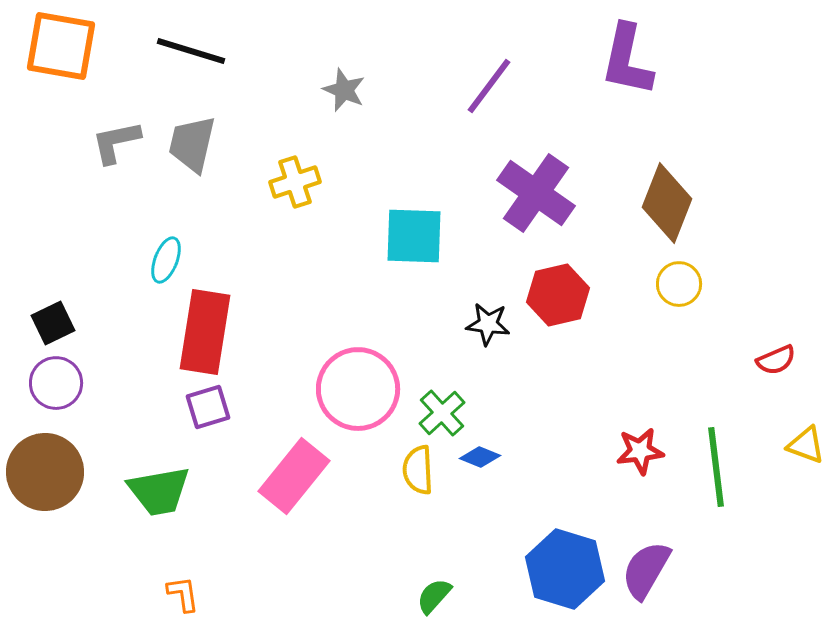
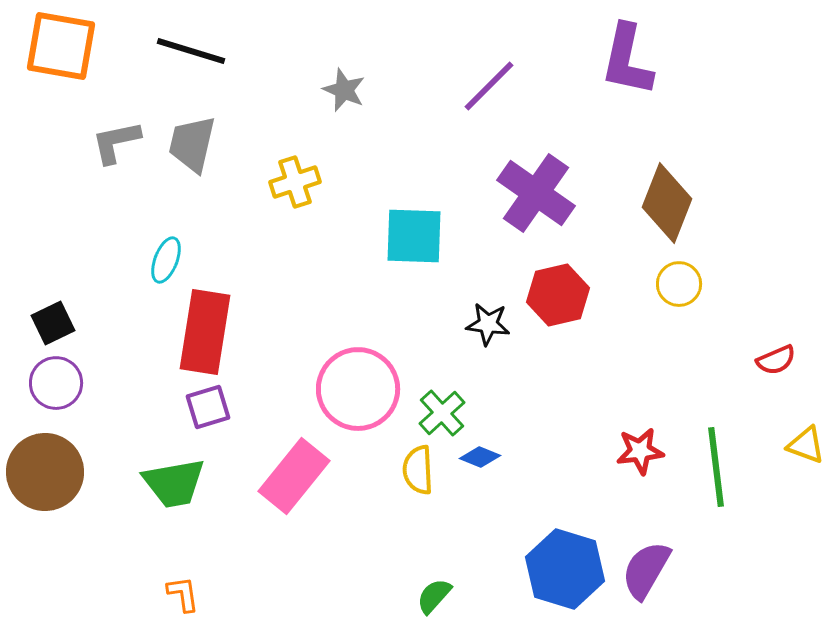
purple line: rotated 8 degrees clockwise
green trapezoid: moved 15 px right, 8 px up
